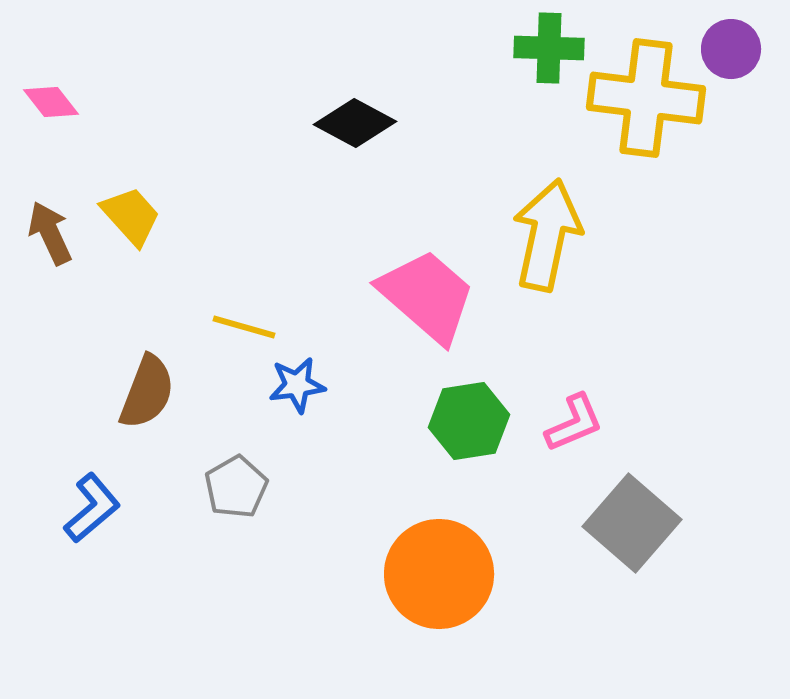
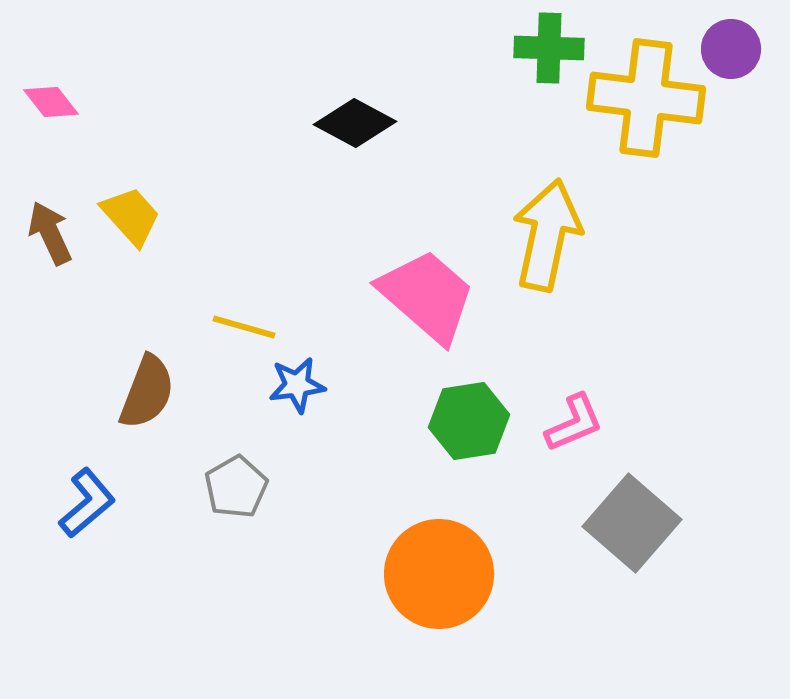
blue L-shape: moved 5 px left, 5 px up
